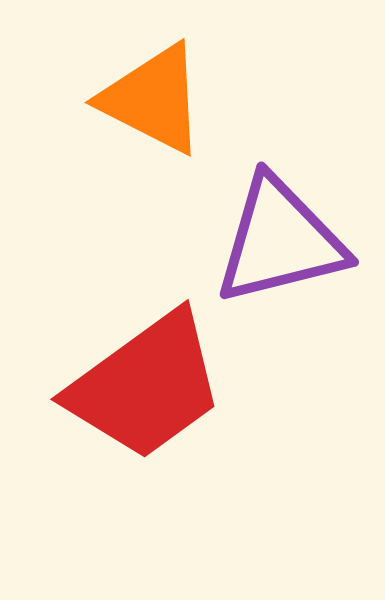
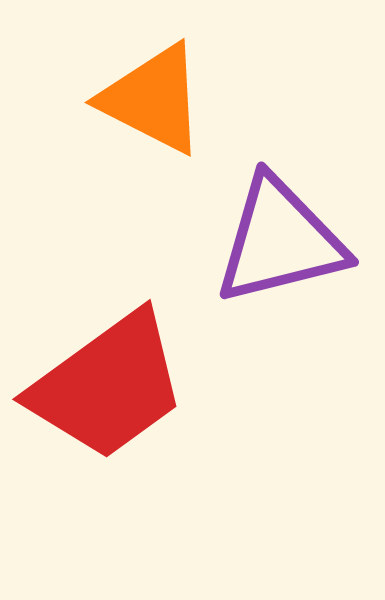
red trapezoid: moved 38 px left
